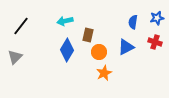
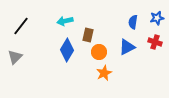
blue triangle: moved 1 px right
